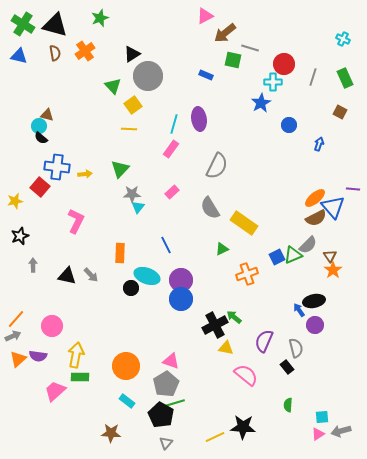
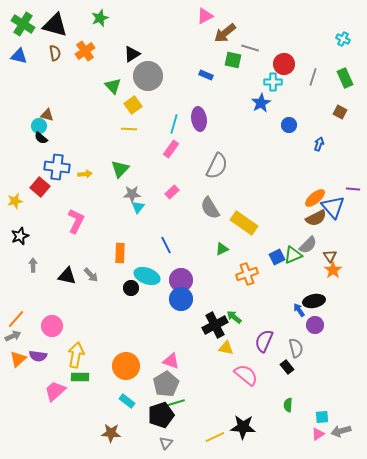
black pentagon at (161, 415): rotated 25 degrees clockwise
